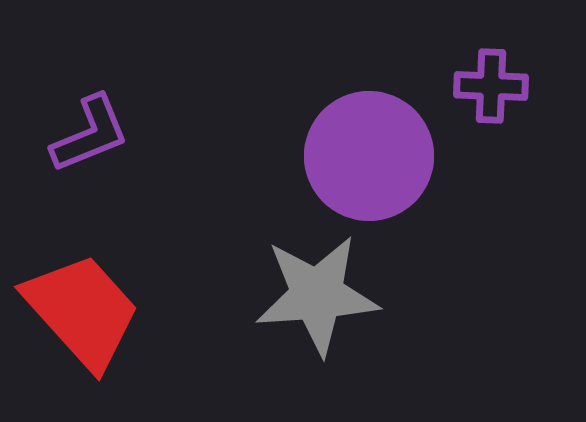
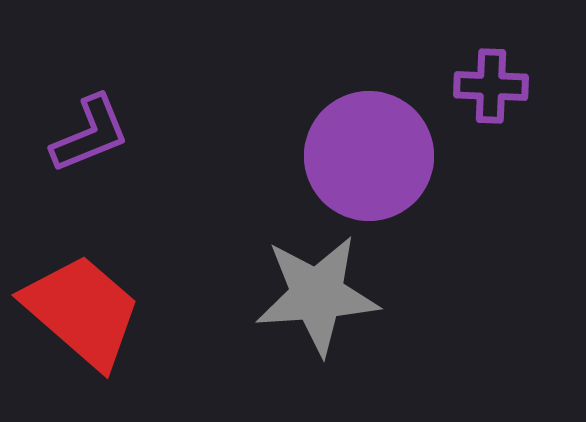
red trapezoid: rotated 7 degrees counterclockwise
